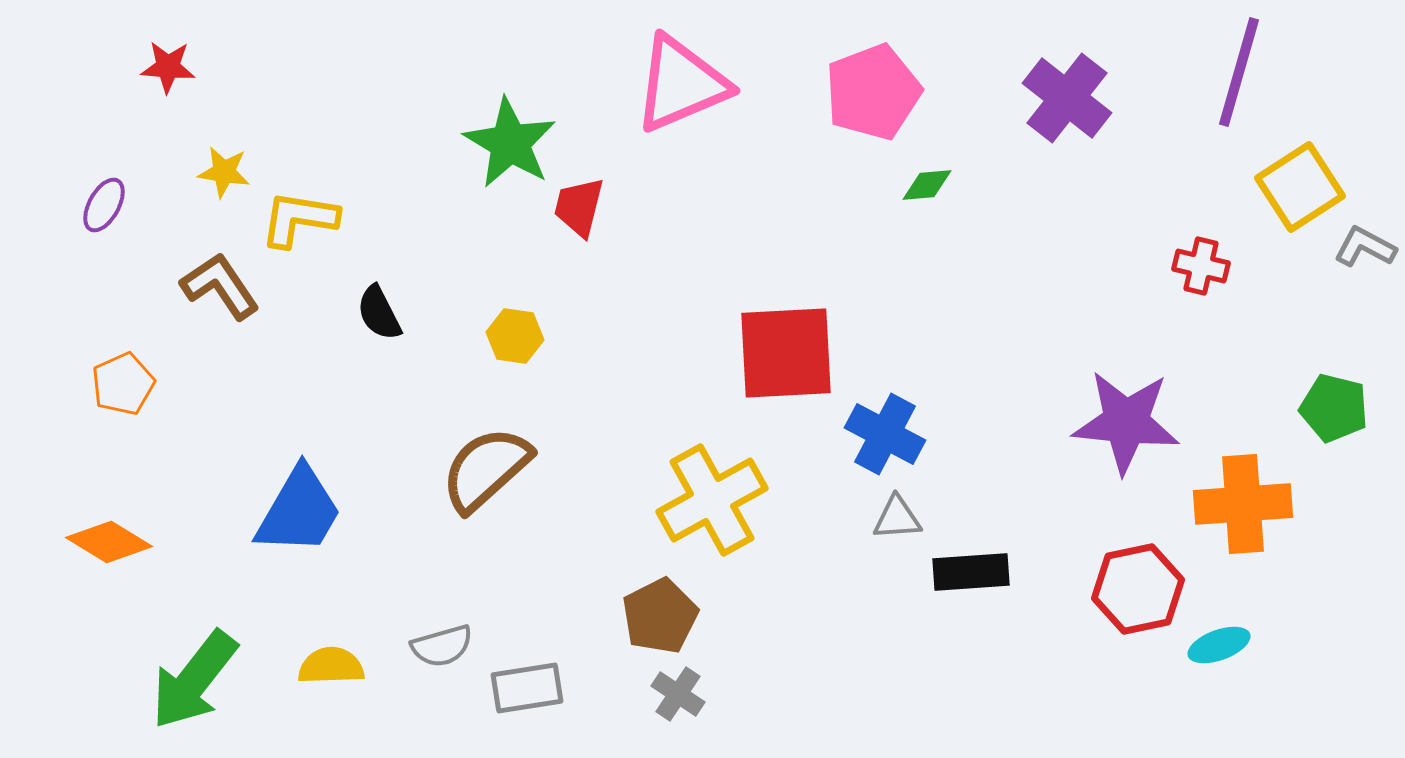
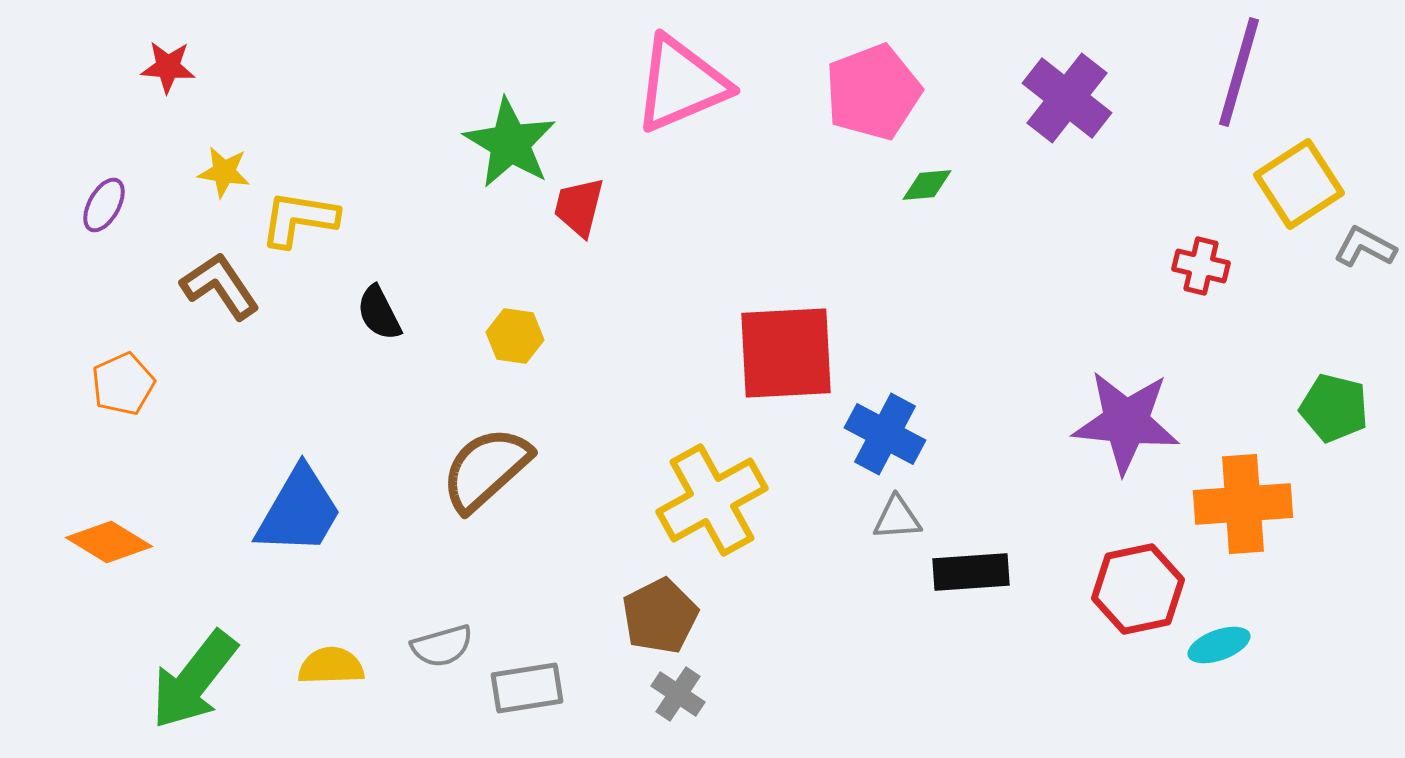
yellow square: moved 1 px left, 3 px up
